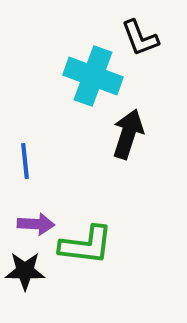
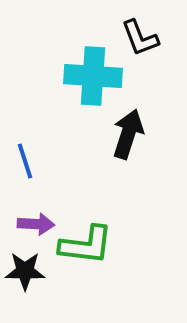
cyan cross: rotated 16 degrees counterclockwise
blue line: rotated 12 degrees counterclockwise
